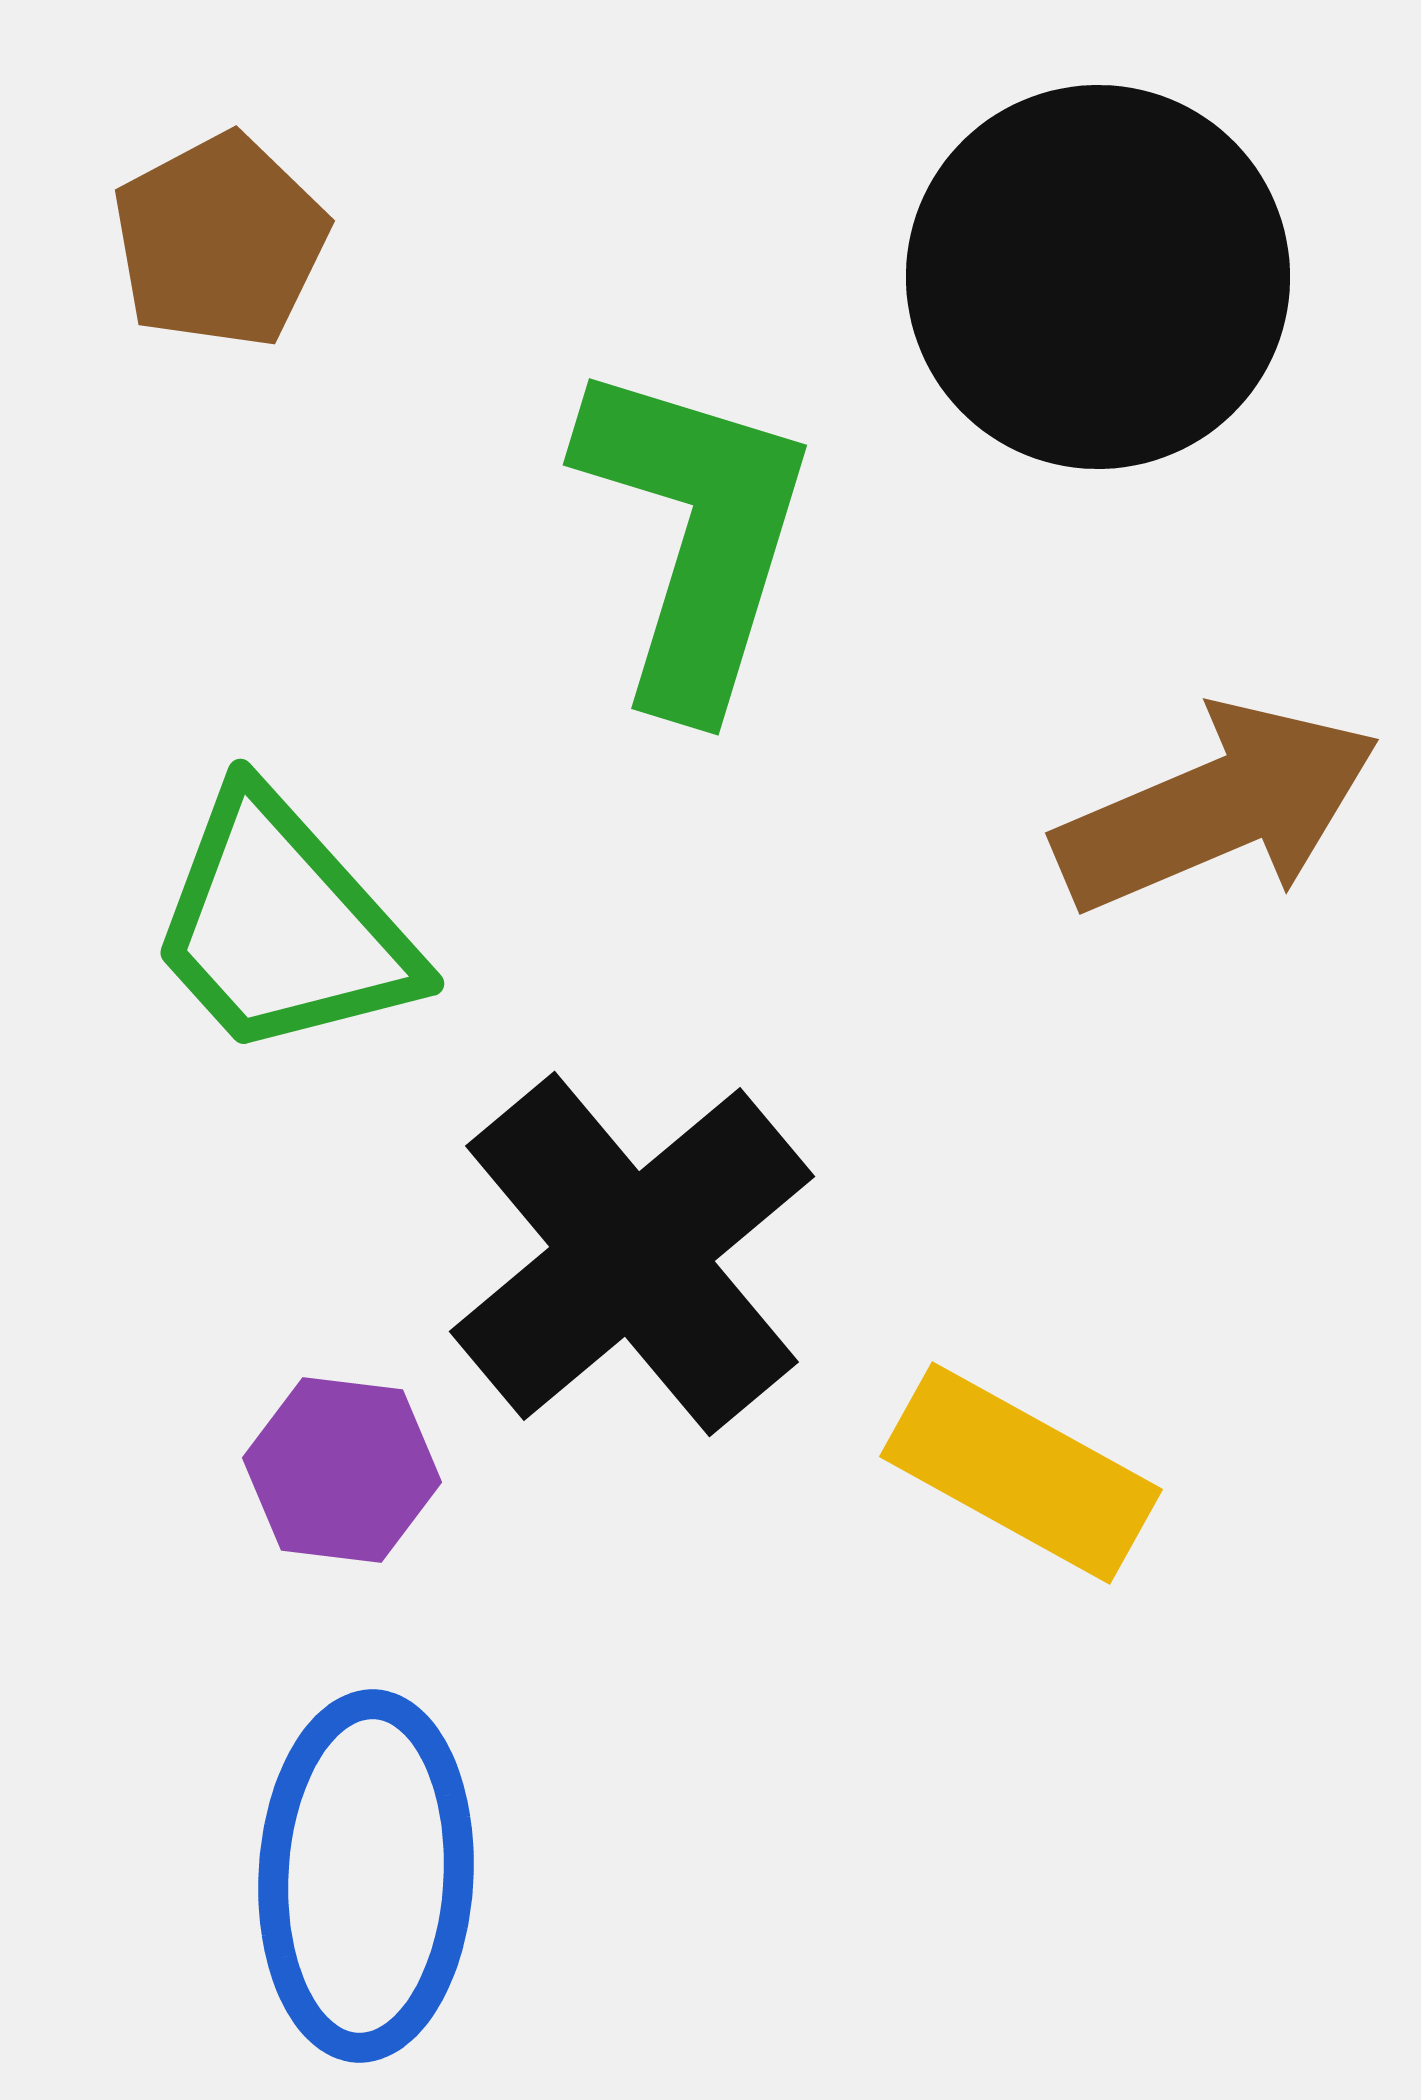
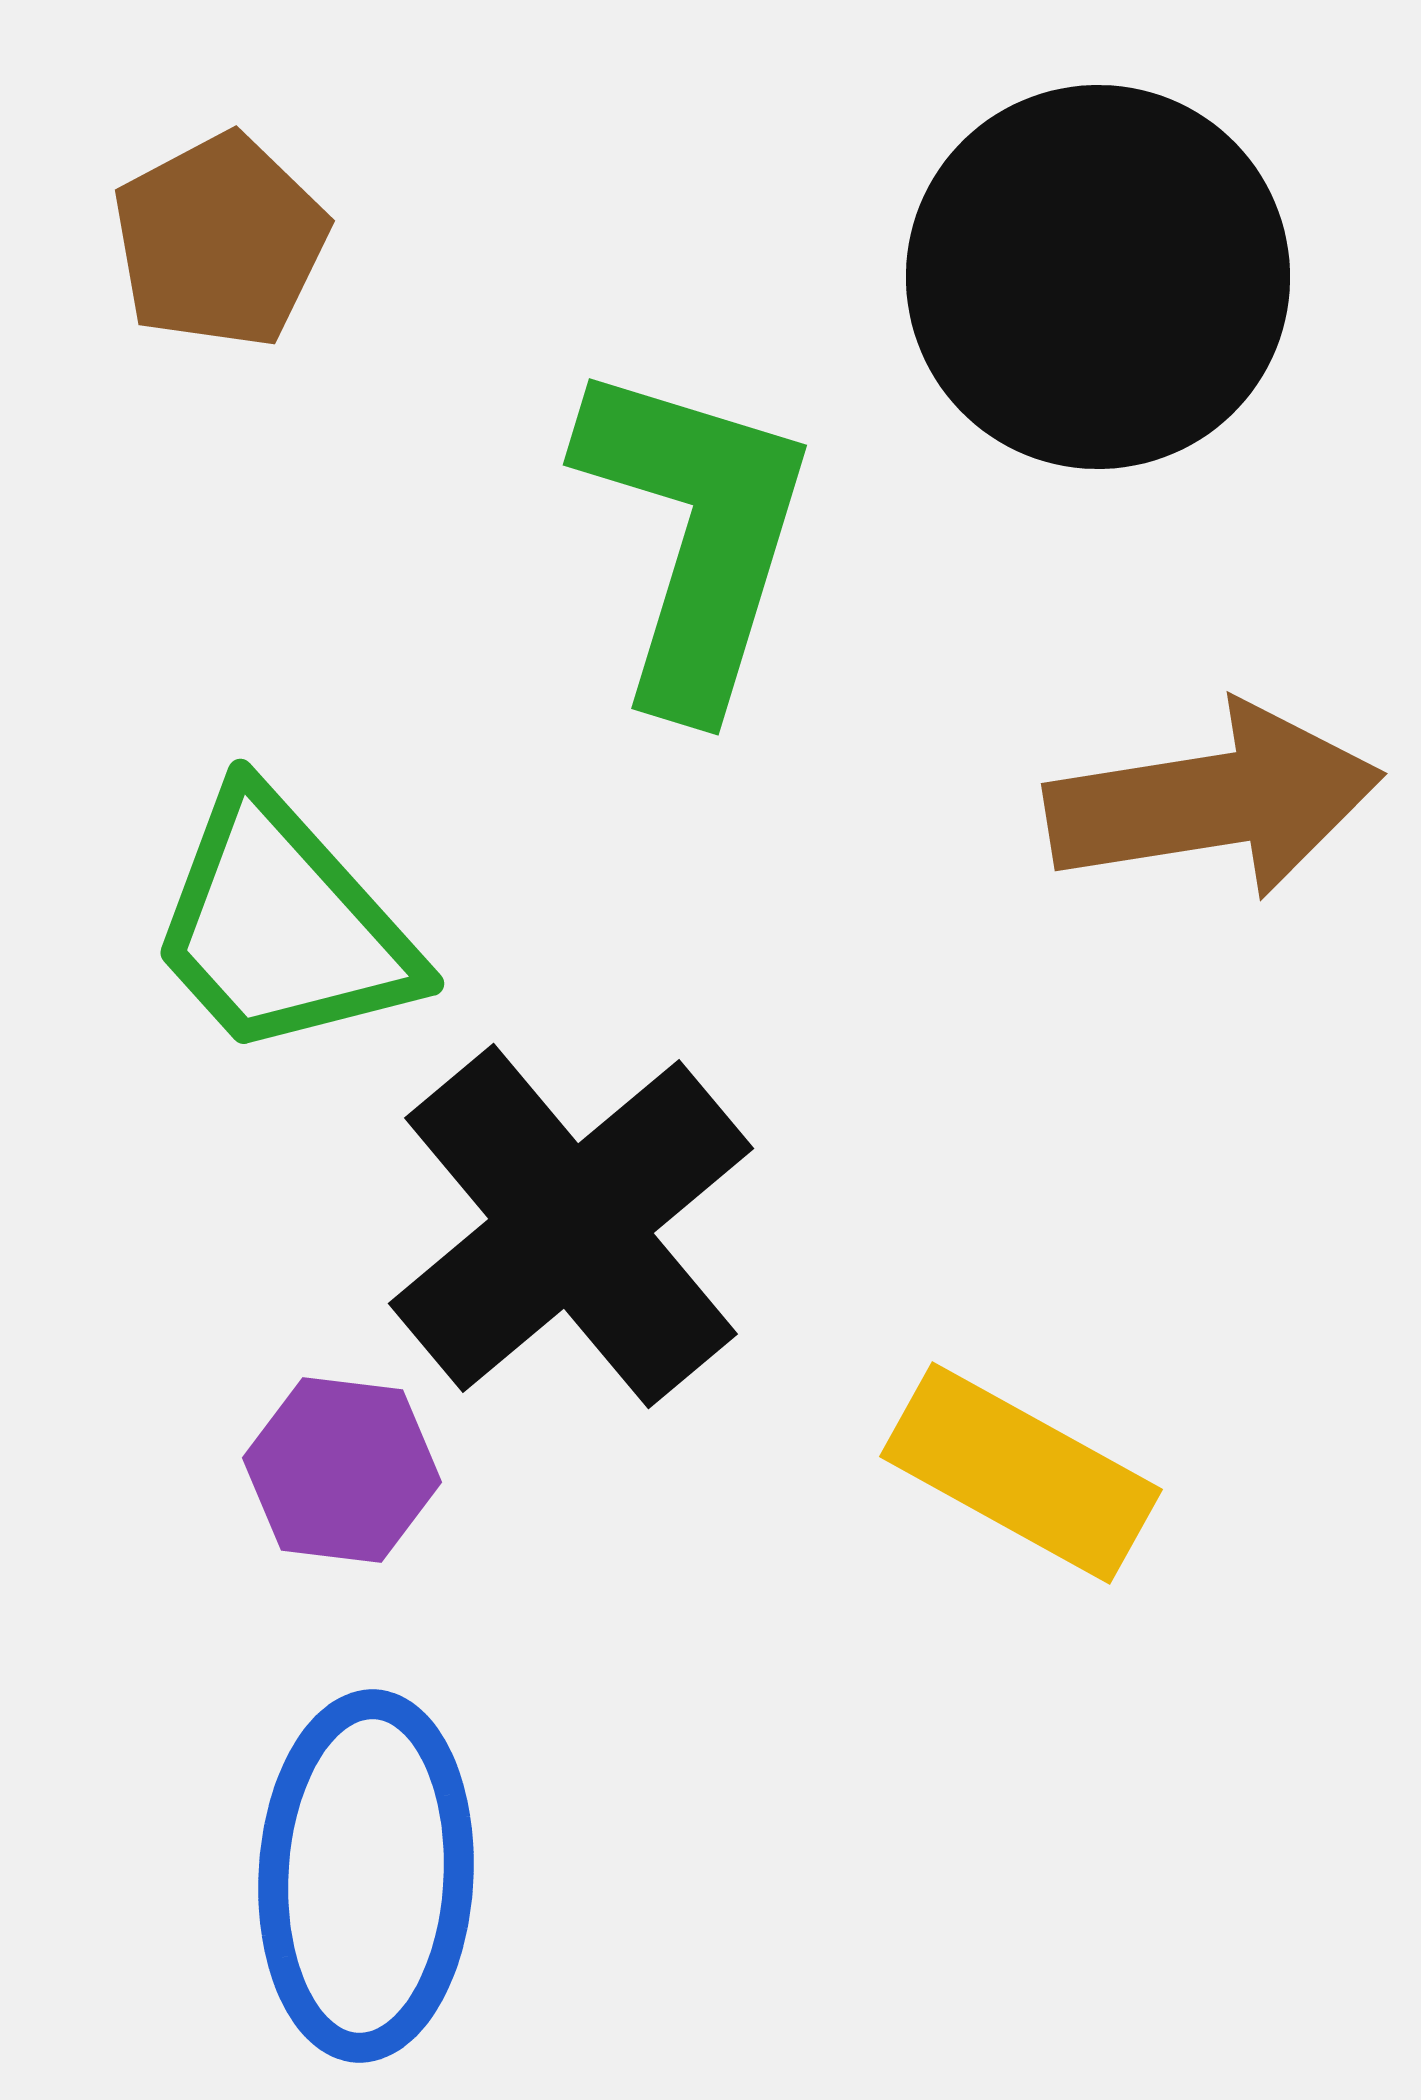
brown arrow: moved 3 px left, 7 px up; rotated 14 degrees clockwise
black cross: moved 61 px left, 28 px up
